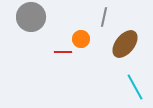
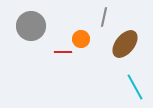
gray circle: moved 9 px down
